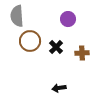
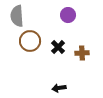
purple circle: moved 4 px up
black cross: moved 2 px right
